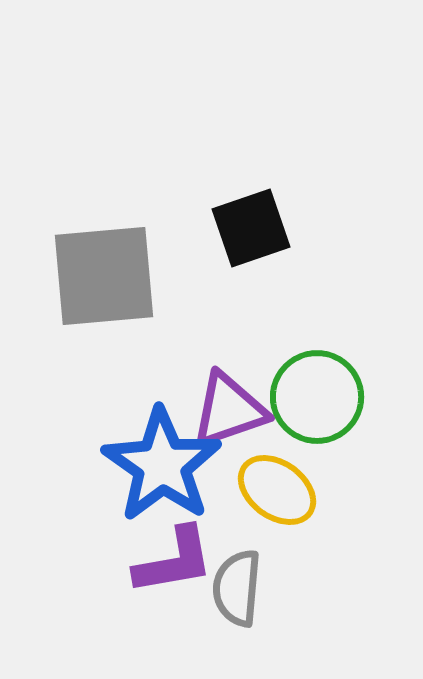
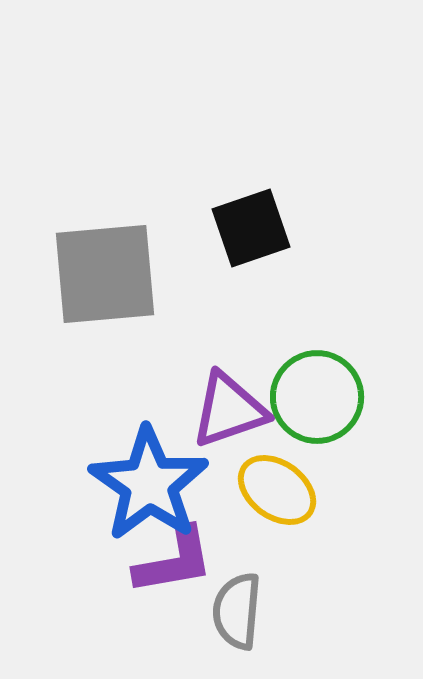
gray square: moved 1 px right, 2 px up
blue star: moved 13 px left, 19 px down
gray semicircle: moved 23 px down
